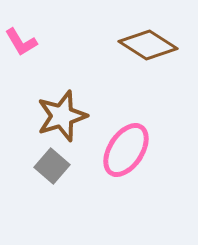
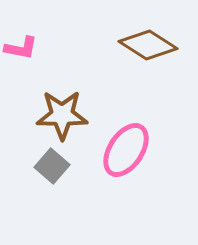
pink L-shape: moved 6 px down; rotated 48 degrees counterclockwise
brown star: moved 1 px up; rotated 18 degrees clockwise
